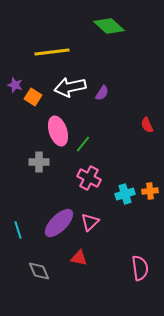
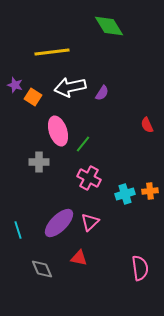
green diamond: rotated 16 degrees clockwise
gray diamond: moved 3 px right, 2 px up
